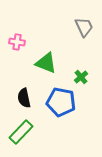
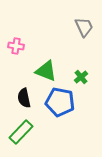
pink cross: moved 1 px left, 4 px down
green triangle: moved 8 px down
blue pentagon: moved 1 px left
